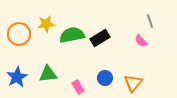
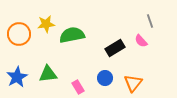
black rectangle: moved 15 px right, 10 px down
